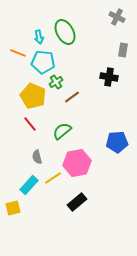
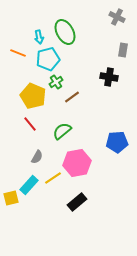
cyan pentagon: moved 5 px right, 3 px up; rotated 20 degrees counterclockwise
gray semicircle: rotated 136 degrees counterclockwise
yellow square: moved 2 px left, 10 px up
